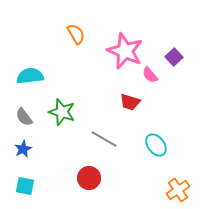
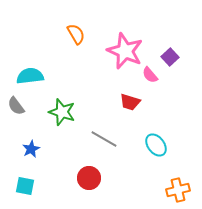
purple square: moved 4 px left
gray semicircle: moved 8 px left, 11 px up
blue star: moved 8 px right
orange cross: rotated 20 degrees clockwise
